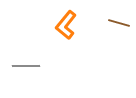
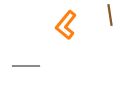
brown line: moved 9 px left, 8 px up; rotated 65 degrees clockwise
